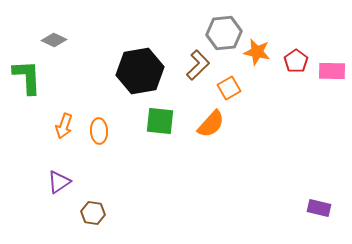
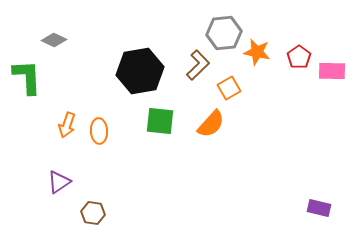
red pentagon: moved 3 px right, 4 px up
orange arrow: moved 3 px right, 1 px up
